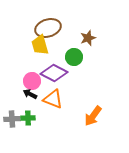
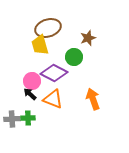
black arrow: rotated 16 degrees clockwise
orange arrow: moved 17 px up; rotated 125 degrees clockwise
